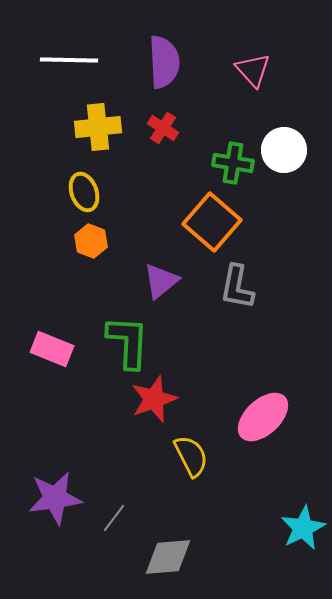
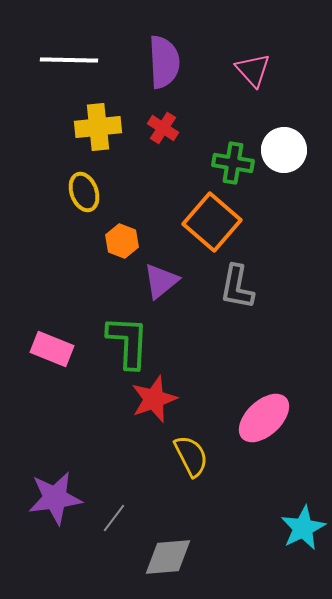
orange hexagon: moved 31 px right
pink ellipse: moved 1 px right, 1 px down
